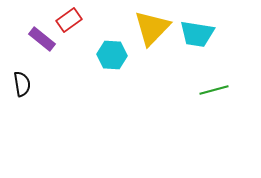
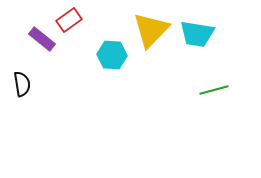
yellow triangle: moved 1 px left, 2 px down
